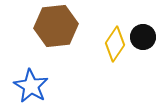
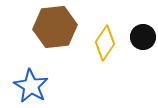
brown hexagon: moved 1 px left, 1 px down
yellow diamond: moved 10 px left, 1 px up
